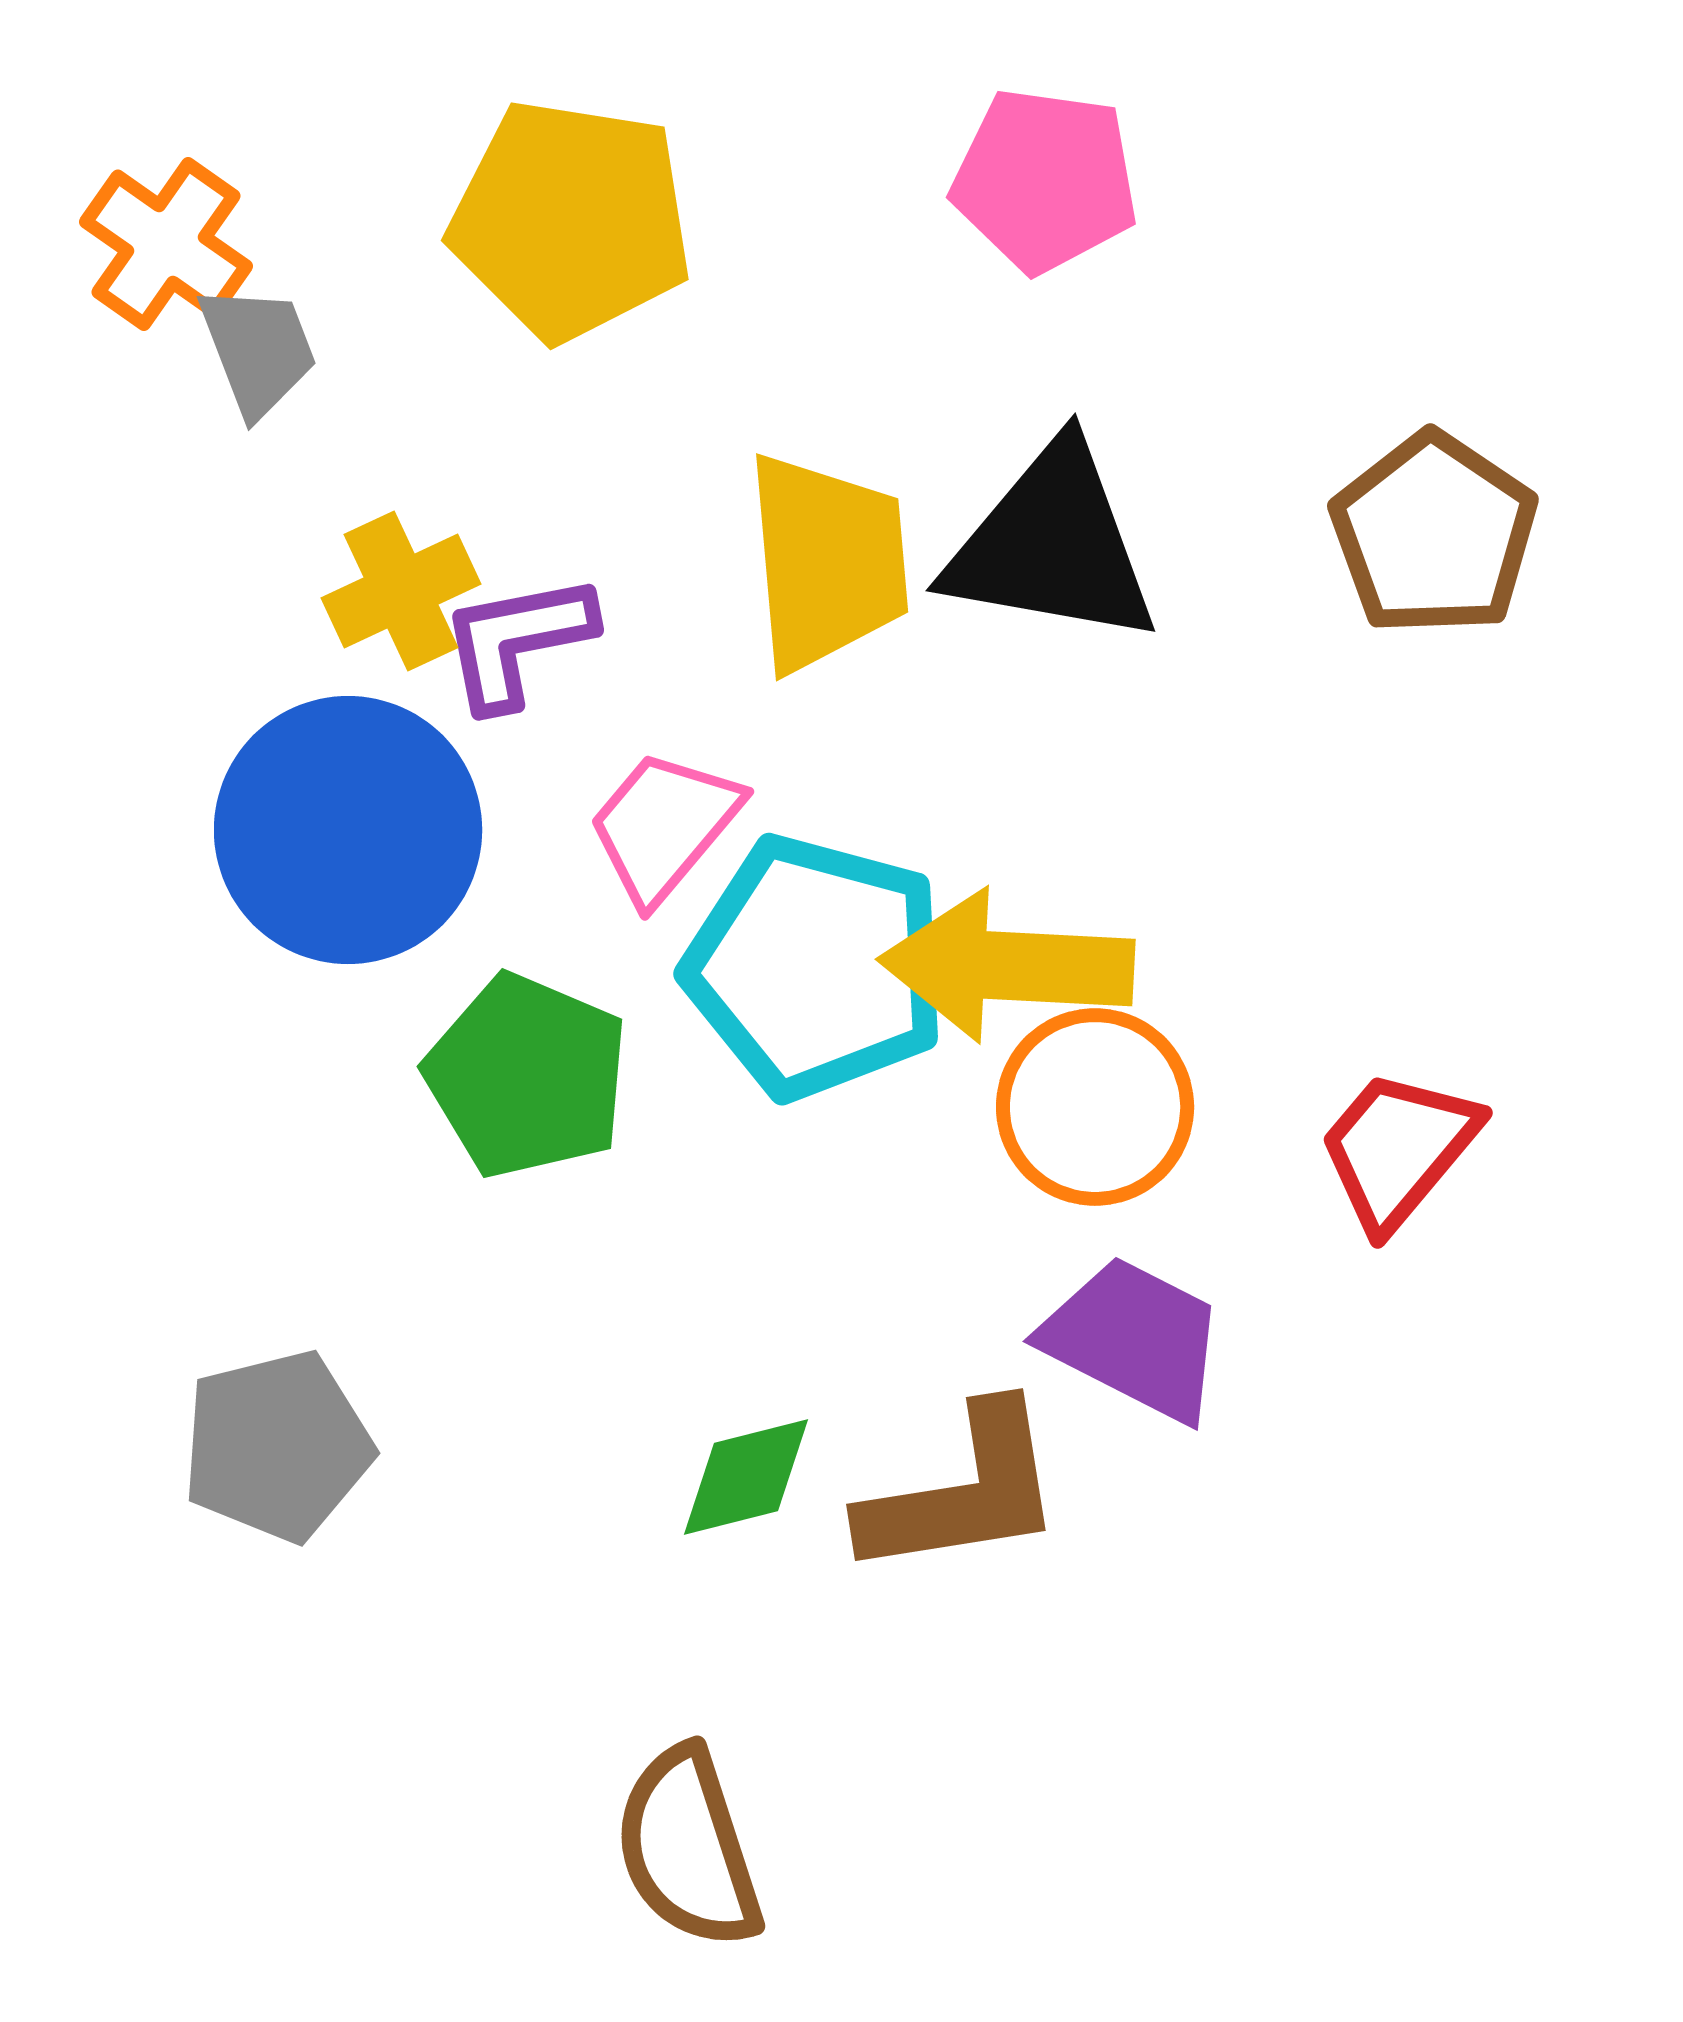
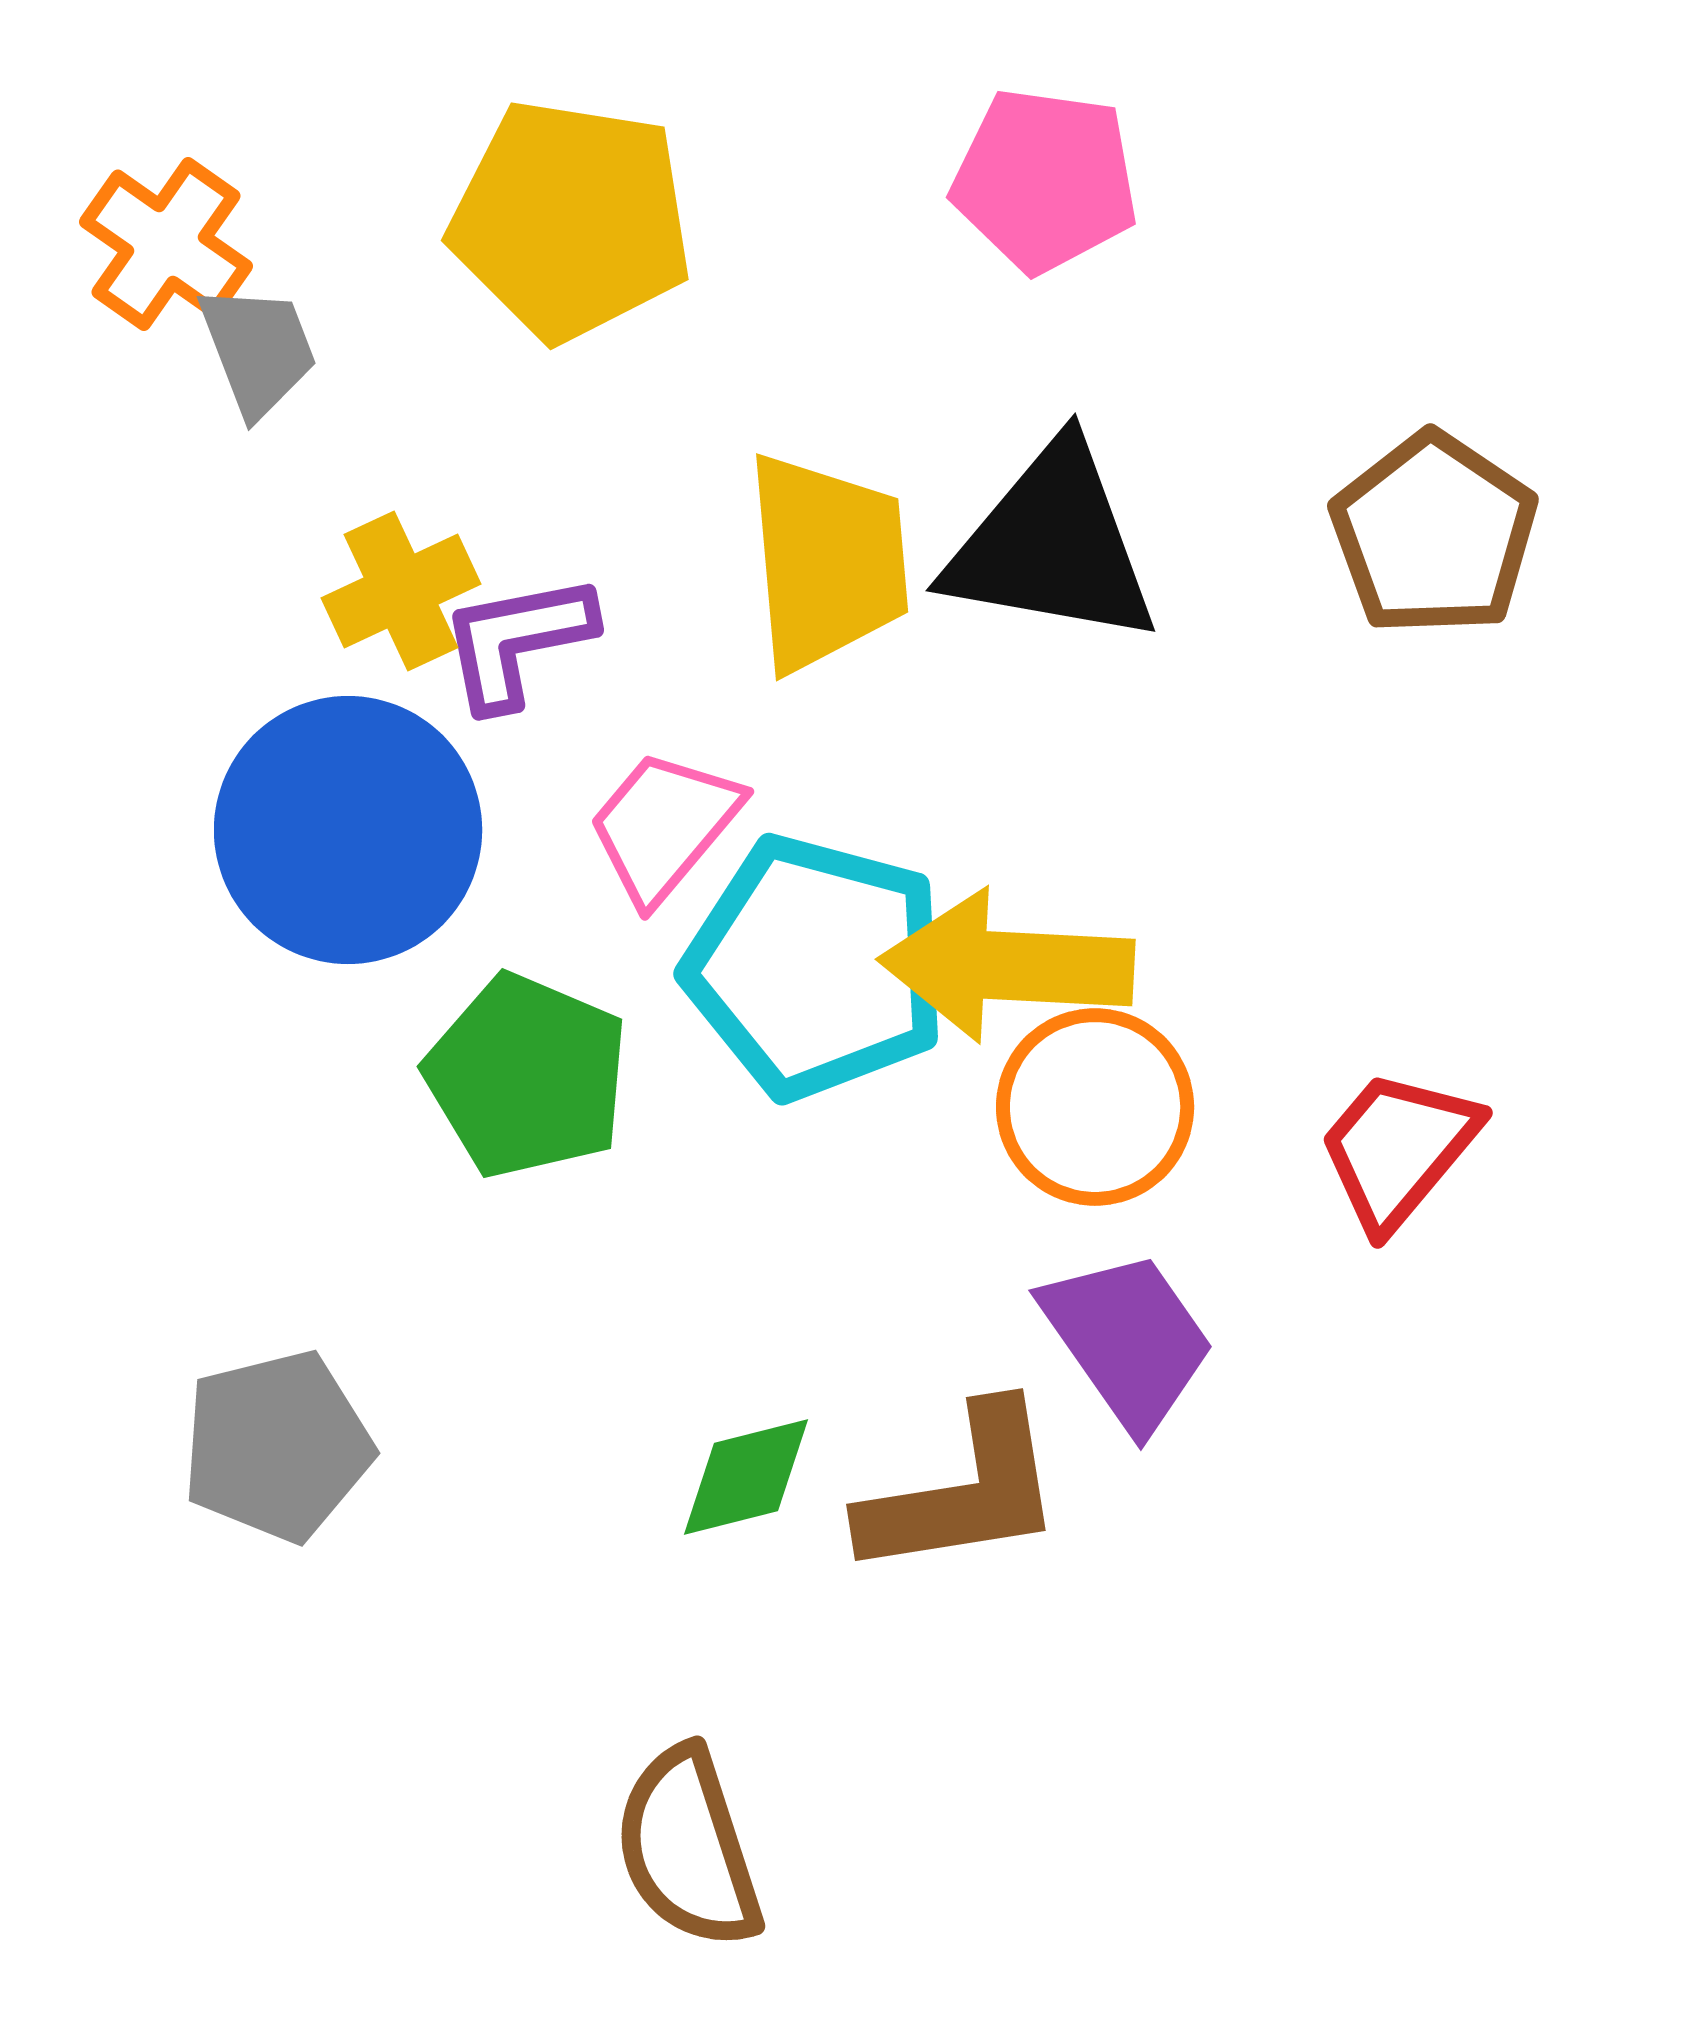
purple trapezoid: moved 6 px left, 1 px down; rotated 28 degrees clockwise
